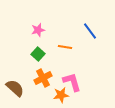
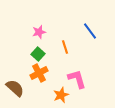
pink star: moved 1 px right, 2 px down
orange line: rotated 64 degrees clockwise
orange cross: moved 4 px left, 5 px up
pink L-shape: moved 5 px right, 3 px up
orange star: rotated 14 degrees counterclockwise
